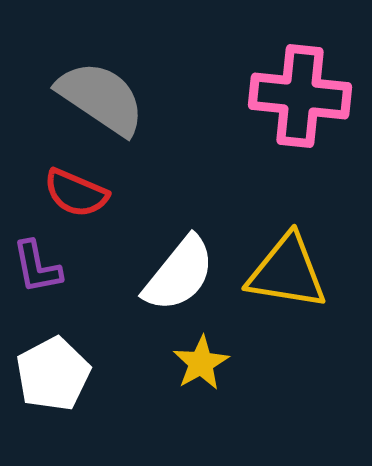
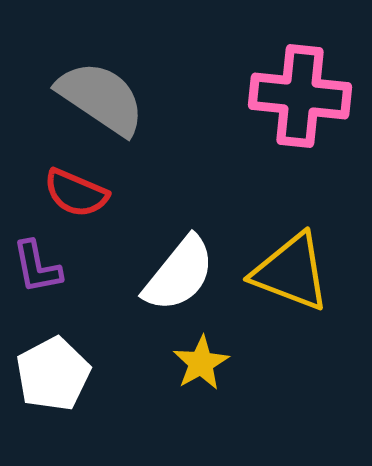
yellow triangle: moved 4 px right; rotated 12 degrees clockwise
